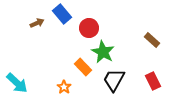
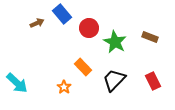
brown rectangle: moved 2 px left, 3 px up; rotated 21 degrees counterclockwise
green star: moved 12 px right, 10 px up
black trapezoid: rotated 15 degrees clockwise
